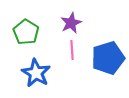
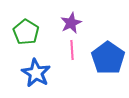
blue pentagon: rotated 20 degrees counterclockwise
